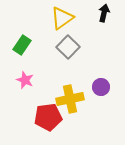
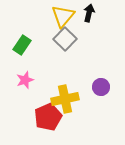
black arrow: moved 15 px left
yellow triangle: moved 1 px right, 2 px up; rotated 15 degrees counterclockwise
gray square: moved 3 px left, 8 px up
pink star: rotated 30 degrees clockwise
yellow cross: moved 5 px left
red pentagon: rotated 16 degrees counterclockwise
